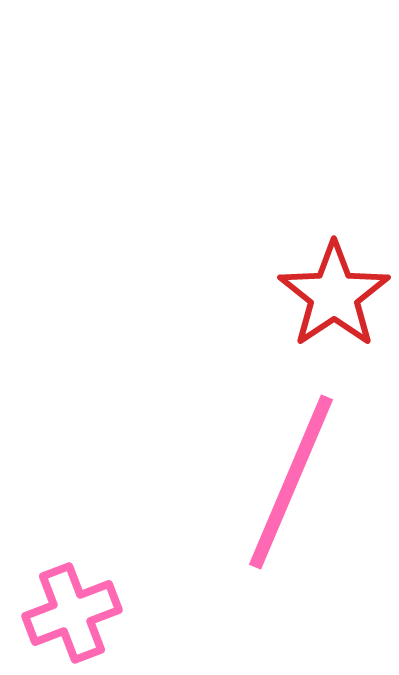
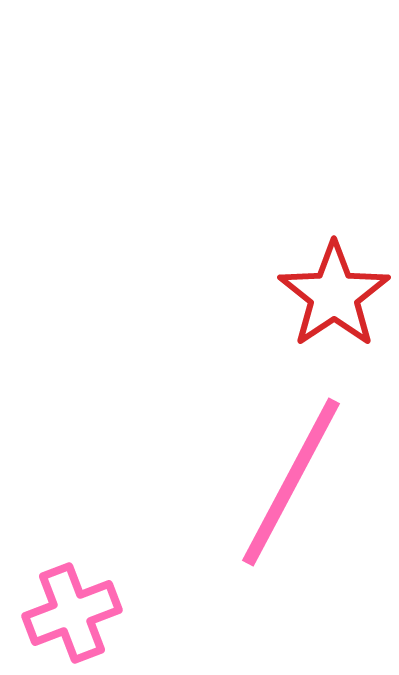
pink line: rotated 5 degrees clockwise
